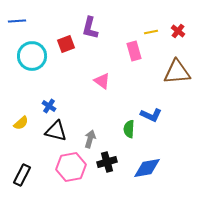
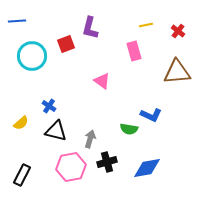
yellow line: moved 5 px left, 7 px up
green semicircle: rotated 84 degrees counterclockwise
